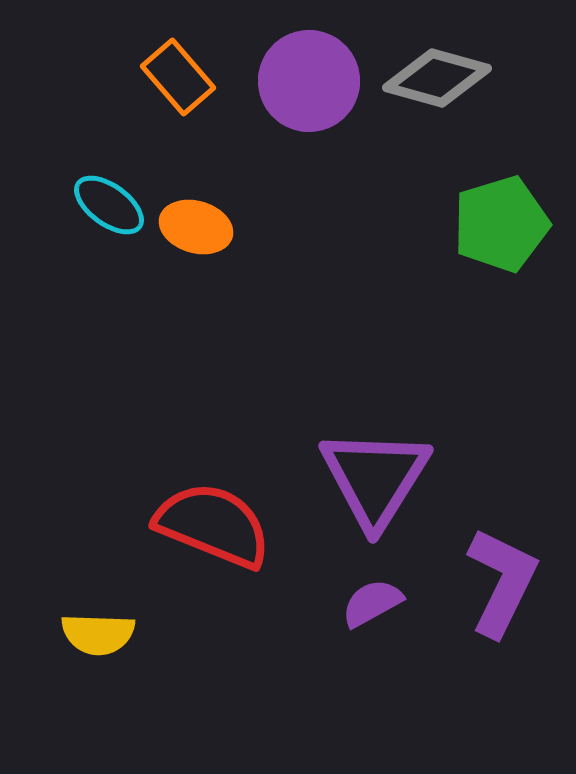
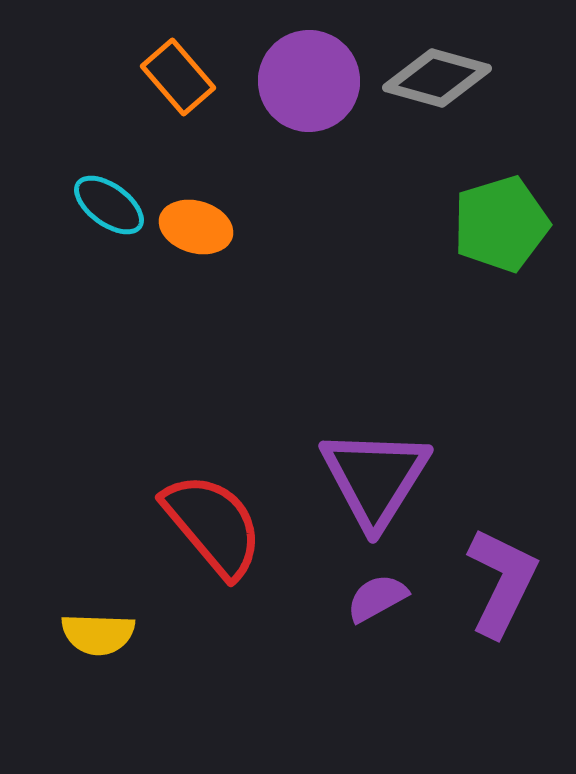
red semicircle: rotated 28 degrees clockwise
purple semicircle: moved 5 px right, 5 px up
